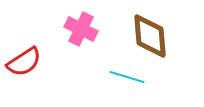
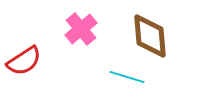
pink cross: rotated 24 degrees clockwise
red semicircle: moved 1 px up
